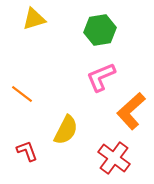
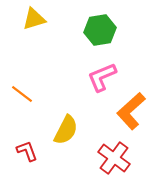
pink L-shape: moved 1 px right
